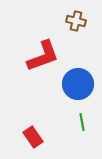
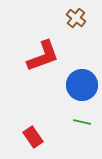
brown cross: moved 3 px up; rotated 24 degrees clockwise
blue circle: moved 4 px right, 1 px down
green line: rotated 66 degrees counterclockwise
